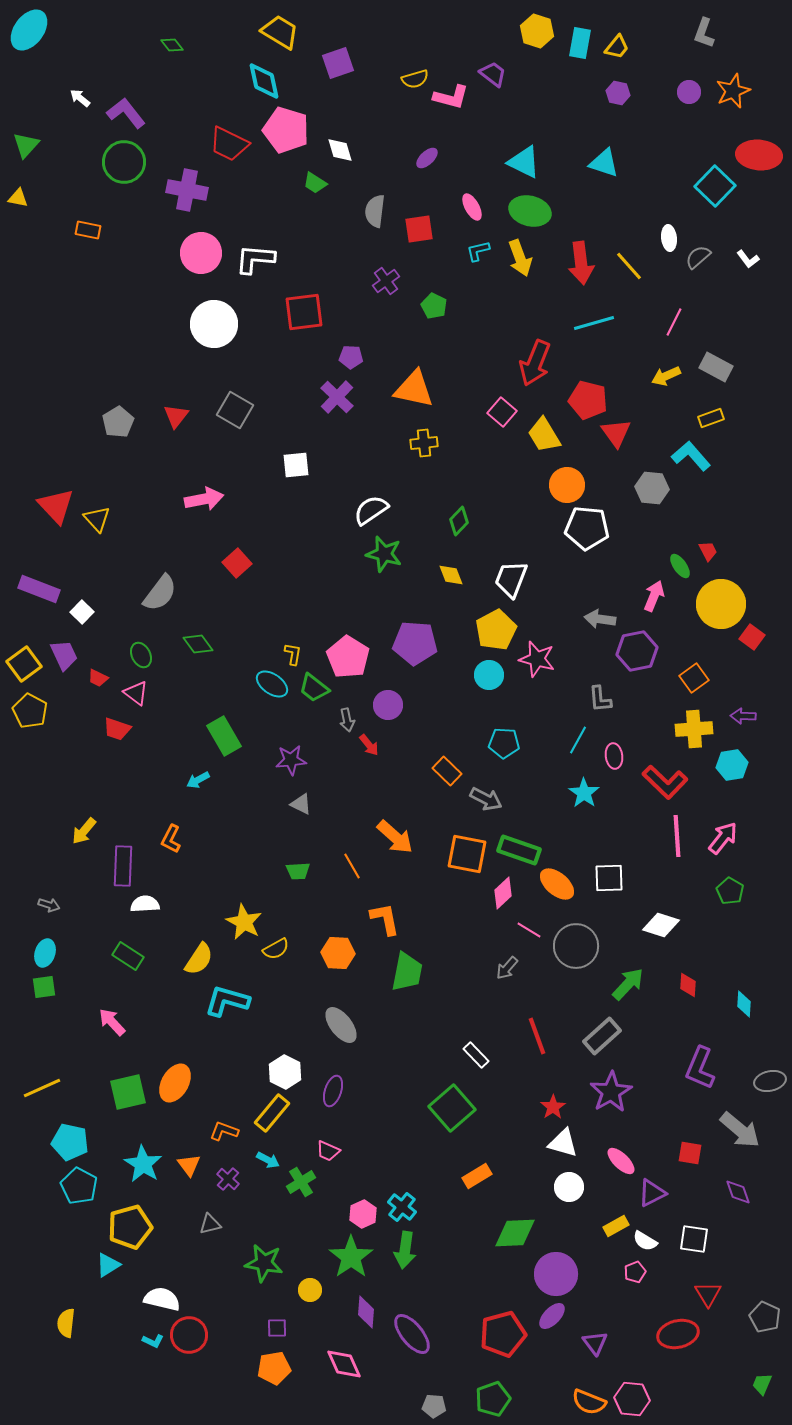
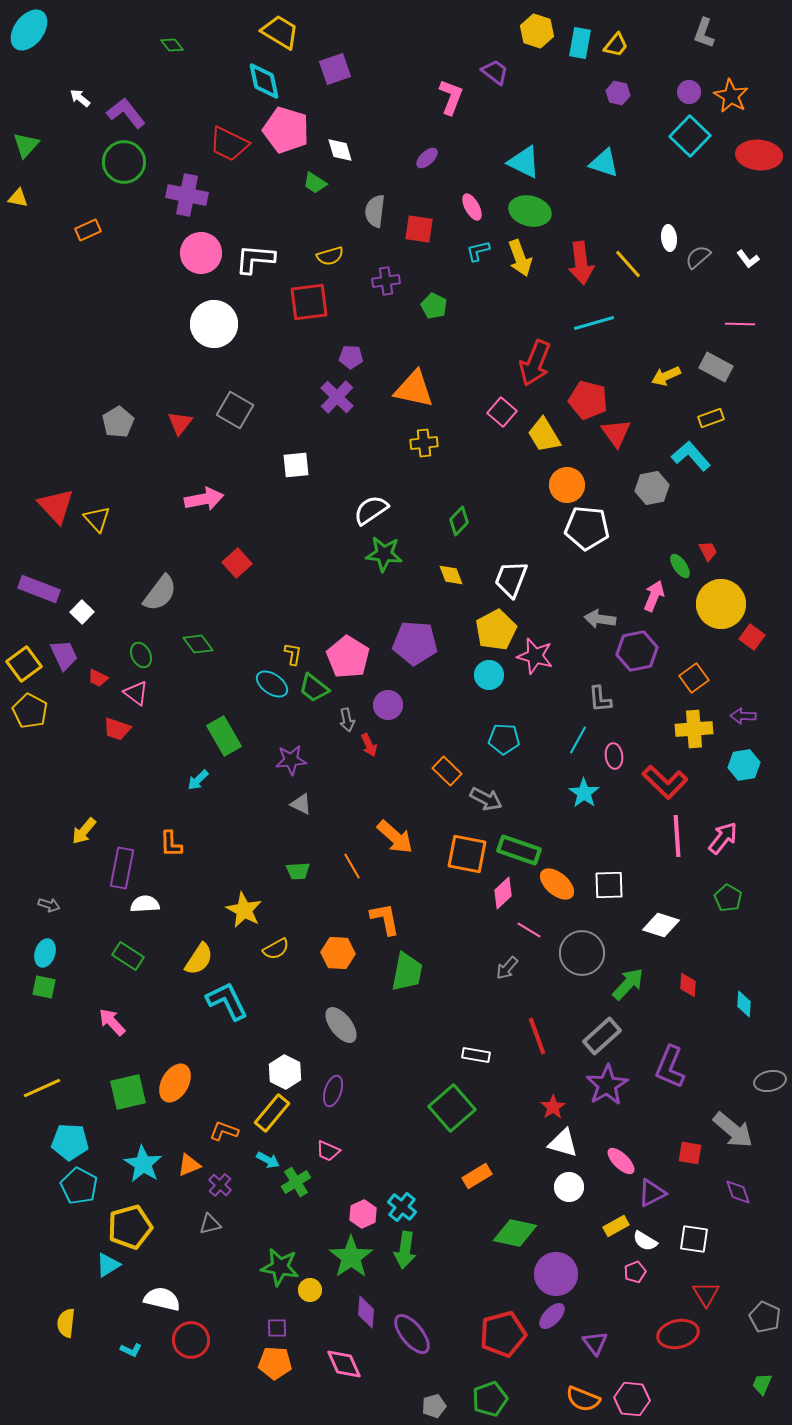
yellow trapezoid at (617, 47): moved 1 px left, 2 px up
purple square at (338, 63): moved 3 px left, 6 px down
purple trapezoid at (493, 74): moved 2 px right, 2 px up
yellow semicircle at (415, 79): moved 85 px left, 177 px down
orange star at (733, 91): moved 2 px left, 5 px down; rotated 20 degrees counterclockwise
pink L-shape at (451, 97): rotated 84 degrees counterclockwise
cyan square at (715, 186): moved 25 px left, 50 px up
purple cross at (187, 190): moved 5 px down
red square at (419, 229): rotated 16 degrees clockwise
orange rectangle at (88, 230): rotated 35 degrees counterclockwise
yellow line at (629, 266): moved 1 px left, 2 px up
purple cross at (386, 281): rotated 28 degrees clockwise
red square at (304, 312): moved 5 px right, 10 px up
pink line at (674, 322): moved 66 px right, 2 px down; rotated 64 degrees clockwise
red triangle at (176, 416): moved 4 px right, 7 px down
gray hexagon at (652, 488): rotated 16 degrees counterclockwise
green star at (384, 554): rotated 9 degrees counterclockwise
pink star at (537, 659): moved 2 px left, 3 px up
cyan pentagon at (504, 743): moved 4 px up
red arrow at (369, 745): rotated 15 degrees clockwise
cyan hexagon at (732, 765): moved 12 px right
cyan arrow at (198, 780): rotated 15 degrees counterclockwise
orange L-shape at (171, 839): moved 5 px down; rotated 28 degrees counterclockwise
purple rectangle at (123, 866): moved 1 px left, 2 px down; rotated 9 degrees clockwise
white square at (609, 878): moved 7 px down
green pentagon at (730, 891): moved 2 px left, 7 px down
yellow star at (244, 922): moved 12 px up
gray circle at (576, 946): moved 6 px right, 7 px down
green square at (44, 987): rotated 20 degrees clockwise
cyan L-shape at (227, 1001): rotated 48 degrees clockwise
white rectangle at (476, 1055): rotated 36 degrees counterclockwise
purple L-shape at (700, 1068): moved 30 px left, 1 px up
purple star at (611, 1092): moved 4 px left, 7 px up
gray arrow at (740, 1130): moved 7 px left
cyan pentagon at (70, 1142): rotated 9 degrees counterclockwise
orange triangle at (189, 1165): rotated 45 degrees clockwise
purple cross at (228, 1179): moved 8 px left, 6 px down
green cross at (301, 1182): moved 5 px left
green diamond at (515, 1233): rotated 15 degrees clockwise
green star at (264, 1263): moved 16 px right, 4 px down
red triangle at (708, 1294): moved 2 px left
red circle at (189, 1335): moved 2 px right, 5 px down
cyan L-shape at (153, 1341): moved 22 px left, 9 px down
orange pentagon at (274, 1368): moved 1 px right, 5 px up; rotated 12 degrees clockwise
green pentagon at (493, 1399): moved 3 px left
orange semicircle at (589, 1402): moved 6 px left, 3 px up
gray pentagon at (434, 1406): rotated 20 degrees counterclockwise
